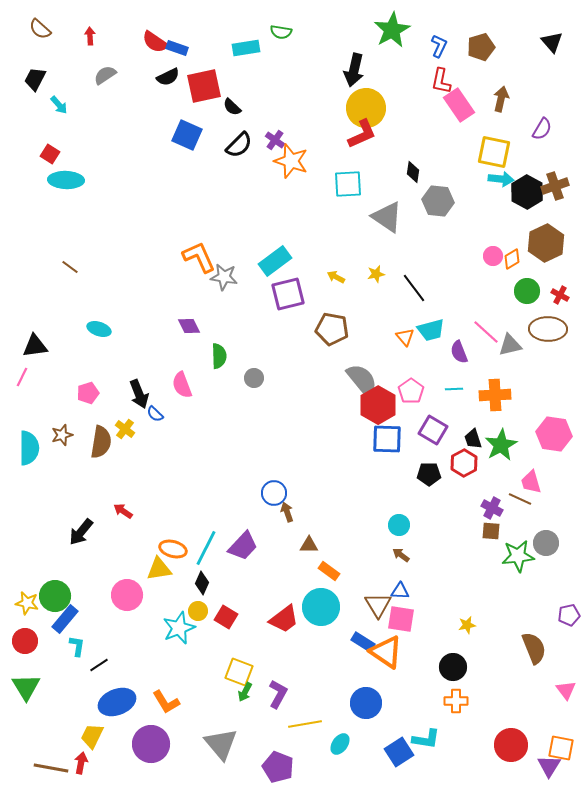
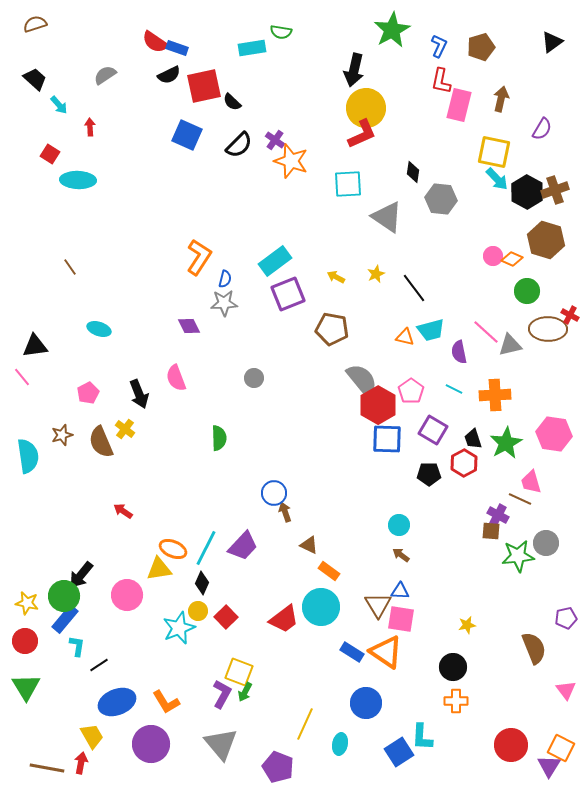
brown semicircle at (40, 29): moved 5 px left, 5 px up; rotated 120 degrees clockwise
red arrow at (90, 36): moved 91 px down
black triangle at (552, 42): rotated 35 degrees clockwise
cyan rectangle at (246, 48): moved 6 px right
black semicircle at (168, 77): moved 1 px right, 2 px up
black trapezoid at (35, 79): rotated 105 degrees clockwise
pink rectangle at (459, 105): rotated 48 degrees clockwise
black semicircle at (232, 107): moved 5 px up
cyan arrow at (501, 179): moved 4 px left; rotated 40 degrees clockwise
cyan ellipse at (66, 180): moved 12 px right
brown cross at (555, 186): moved 4 px down
gray hexagon at (438, 201): moved 3 px right, 2 px up
brown hexagon at (546, 243): moved 3 px up; rotated 18 degrees counterclockwise
orange L-shape at (199, 257): rotated 57 degrees clockwise
orange diamond at (512, 259): rotated 55 degrees clockwise
brown line at (70, 267): rotated 18 degrees clockwise
yellow star at (376, 274): rotated 12 degrees counterclockwise
gray star at (224, 277): moved 26 px down; rotated 12 degrees counterclockwise
purple square at (288, 294): rotated 8 degrees counterclockwise
red cross at (560, 295): moved 10 px right, 20 px down
orange triangle at (405, 337): rotated 36 degrees counterclockwise
purple semicircle at (459, 352): rotated 10 degrees clockwise
green semicircle at (219, 356): moved 82 px down
pink line at (22, 377): rotated 66 degrees counterclockwise
pink semicircle at (182, 385): moved 6 px left, 7 px up
cyan line at (454, 389): rotated 30 degrees clockwise
pink pentagon at (88, 393): rotated 10 degrees counterclockwise
blue semicircle at (155, 414): moved 70 px right, 135 px up; rotated 120 degrees counterclockwise
brown semicircle at (101, 442): rotated 148 degrees clockwise
green star at (501, 445): moved 5 px right, 2 px up
cyan semicircle at (29, 448): moved 1 px left, 8 px down; rotated 8 degrees counterclockwise
purple cross at (492, 508): moved 6 px right, 7 px down
brown arrow at (287, 512): moved 2 px left
black arrow at (81, 532): moved 43 px down
brown triangle at (309, 545): rotated 24 degrees clockwise
orange ellipse at (173, 549): rotated 8 degrees clockwise
green circle at (55, 596): moved 9 px right
purple pentagon at (569, 615): moved 3 px left, 3 px down
red square at (226, 617): rotated 15 degrees clockwise
blue rectangle at (363, 642): moved 11 px left, 10 px down
purple L-shape at (278, 694): moved 56 px left
yellow line at (305, 724): rotated 56 degrees counterclockwise
yellow trapezoid at (92, 736): rotated 124 degrees clockwise
cyan L-shape at (426, 739): moved 4 px left, 2 px up; rotated 84 degrees clockwise
cyan ellipse at (340, 744): rotated 25 degrees counterclockwise
orange square at (561, 748): rotated 16 degrees clockwise
brown line at (51, 768): moved 4 px left
